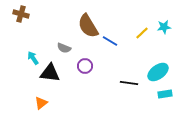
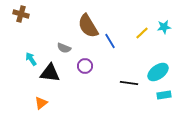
blue line: rotated 28 degrees clockwise
cyan arrow: moved 2 px left, 1 px down
cyan rectangle: moved 1 px left, 1 px down
